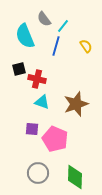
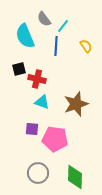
blue line: rotated 12 degrees counterclockwise
pink pentagon: rotated 15 degrees counterclockwise
